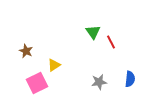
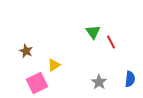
gray star: rotated 28 degrees counterclockwise
